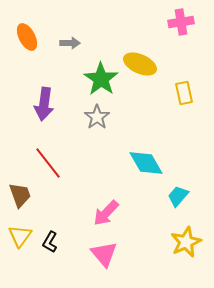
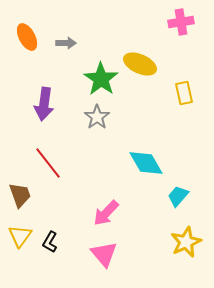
gray arrow: moved 4 px left
